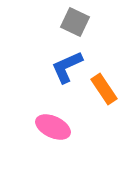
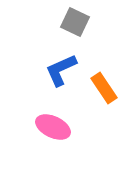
blue L-shape: moved 6 px left, 3 px down
orange rectangle: moved 1 px up
